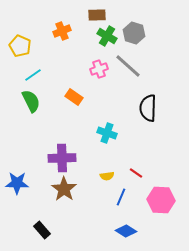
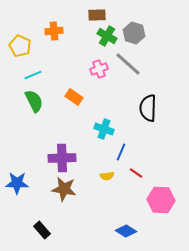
orange cross: moved 8 px left; rotated 18 degrees clockwise
gray line: moved 2 px up
cyan line: rotated 12 degrees clockwise
green semicircle: moved 3 px right
cyan cross: moved 3 px left, 4 px up
brown star: rotated 25 degrees counterclockwise
blue line: moved 45 px up
